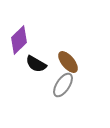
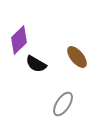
brown ellipse: moved 9 px right, 5 px up
gray ellipse: moved 19 px down
